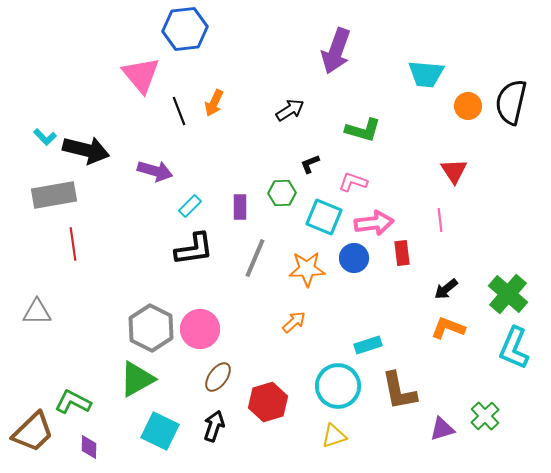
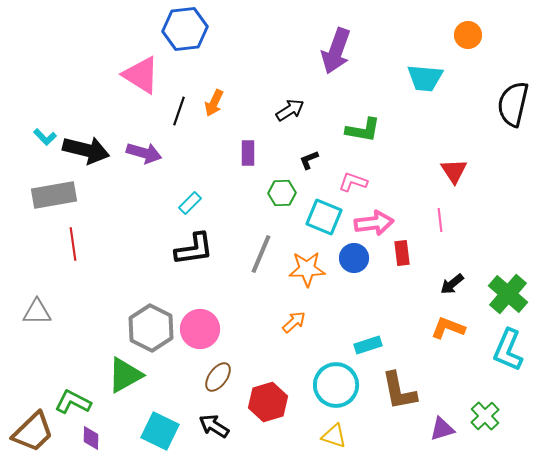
cyan trapezoid at (426, 74): moved 1 px left, 4 px down
pink triangle at (141, 75): rotated 18 degrees counterclockwise
black semicircle at (511, 102): moved 2 px right, 2 px down
orange circle at (468, 106): moved 71 px up
black line at (179, 111): rotated 40 degrees clockwise
green L-shape at (363, 130): rotated 6 degrees counterclockwise
black L-shape at (310, 164): moved 1 px left, 4 px up
purple arrow at (155, 171): moved 11 px left, 18 px up
cyan rectangle at (190, 206): moved 3 px up
purple rectangle at (240, 207): moved 8 px right, 54 px up
gray line at (255, 258): moved 6 px right, 4 px up
black arrow at (446, 289): moved 6 px right, 5 px up
cyan L-shape at (514, 348): moved 6 px left, 2 px down
green triangle at (137, 379): moved 12 px left, 4 px up
cyan circle at (338, 386): moved 2 px left, 1 px up
black arrow at (214, 426): rotated 76 degrees counterclockwise
yellow triangle at (334, 436): rotated 36 degrees clockwise
purple diamond at (89, 447): moved 2 px right, 9 px up
